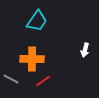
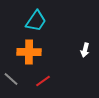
cyan trapezoid: moved 1 px left
orange cross: moved 3 px left, 7 px up
gray line: rotated 14 degrees clockwise
